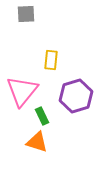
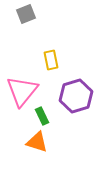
gray square: rotated 18 degrees counterclockwise
yellow rectangle: rotated 18 degrees counterclockwise
